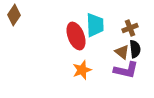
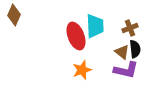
brown diamond: rotated 10 degrees counterclockwise
cyan trapezoid: moved 1 px down
